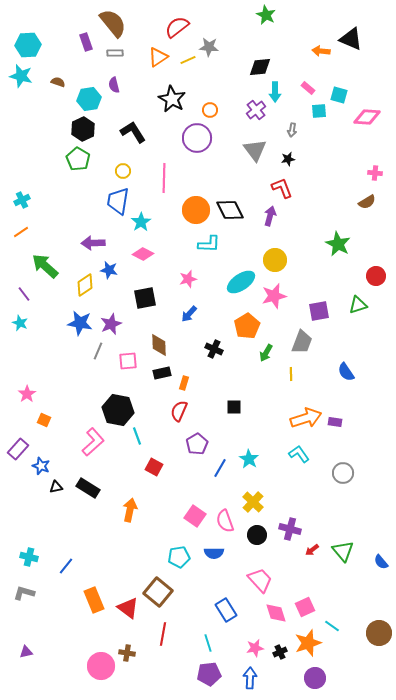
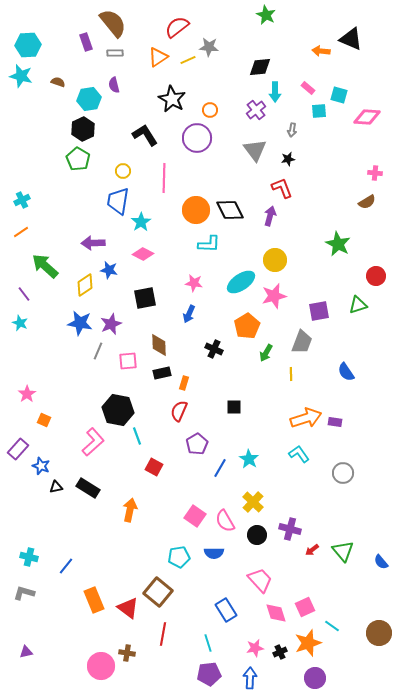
black L-shape at (133, 132): moved 12 px right, 3 px down
pink star at (188, 279): moved 6 px right, 4 px down; rotated 24 degrees clockwise
blue arrow at (189, 314): rotated 18 degrees counterclockwise
pink semicircle at (225, 521): rotated 10 degrees counterclockwise
